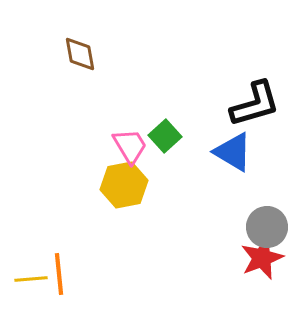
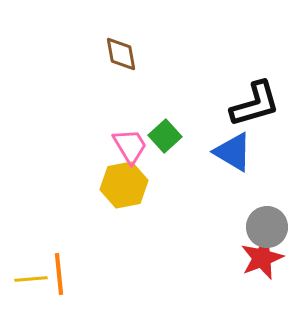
brown diamond: moved 41 px right
